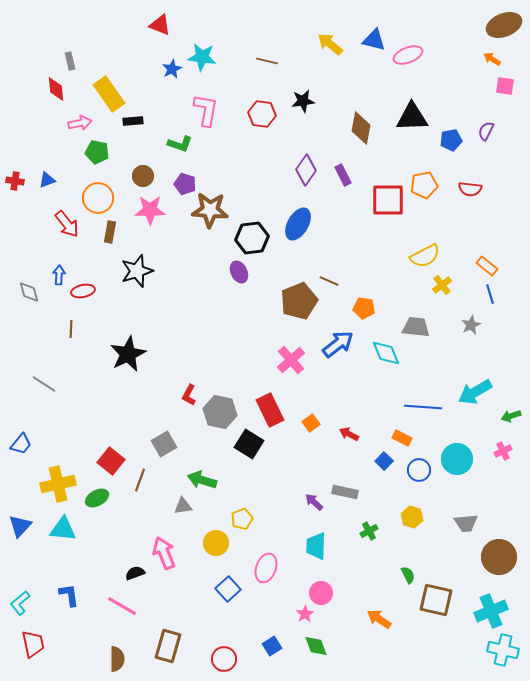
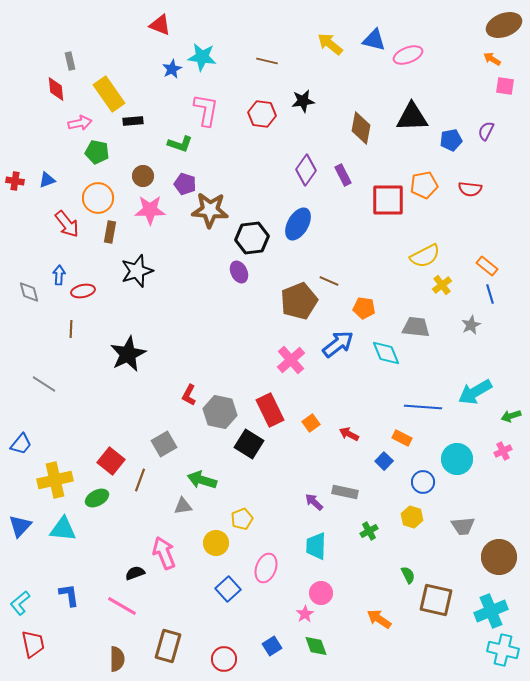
blue circle at (419, 470): moved 4 px right, 12 px down
yellow cross at (58, 484): moved 3 px left, 4 px up
gray trapezoid at (466, 523): moved 3 px left, 3 px down
